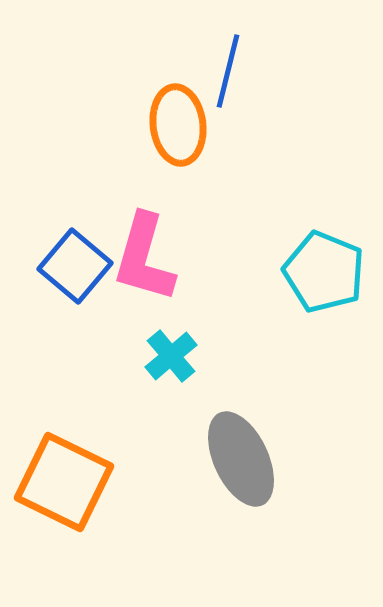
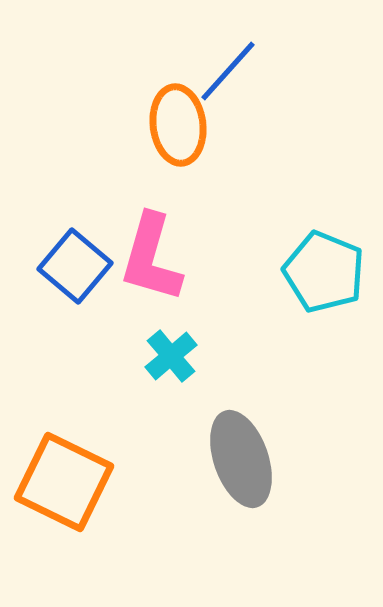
blue line: rotated 28 degrees clockwise
pink L-shape: moved 7 px right
gray ellipse: rotated 6 degrees clockwise
